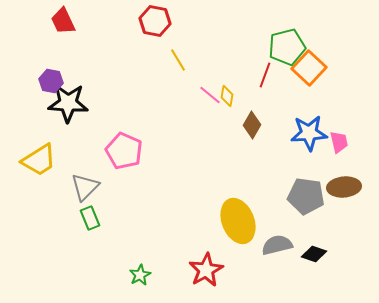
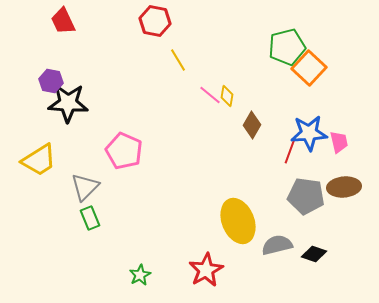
red line: moved 25 px right, 76 px down
